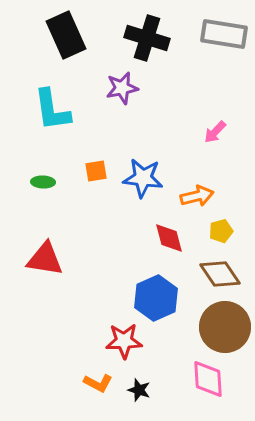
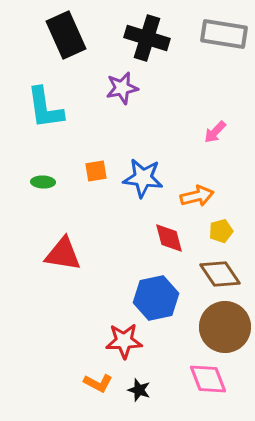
cyan L-shape: moved 7 px left, 2 px up
red triangle: moved 18 px right, 5 px up
blue hexagon: rotated 12 degrees clockwise
pink diamond: rotated 18 degrees counterclockwise
